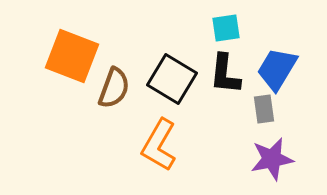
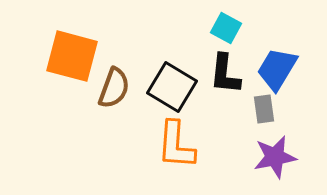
cyan square: rotated 36 degrees clockwise
orange square: rotated 6 degrees counterclockwise
black square: moved 8 px down
orange L-shape: moved 17 px right; rotated 26 degrees counterclockwise
purple star: moved 3 px right, 2 px up
